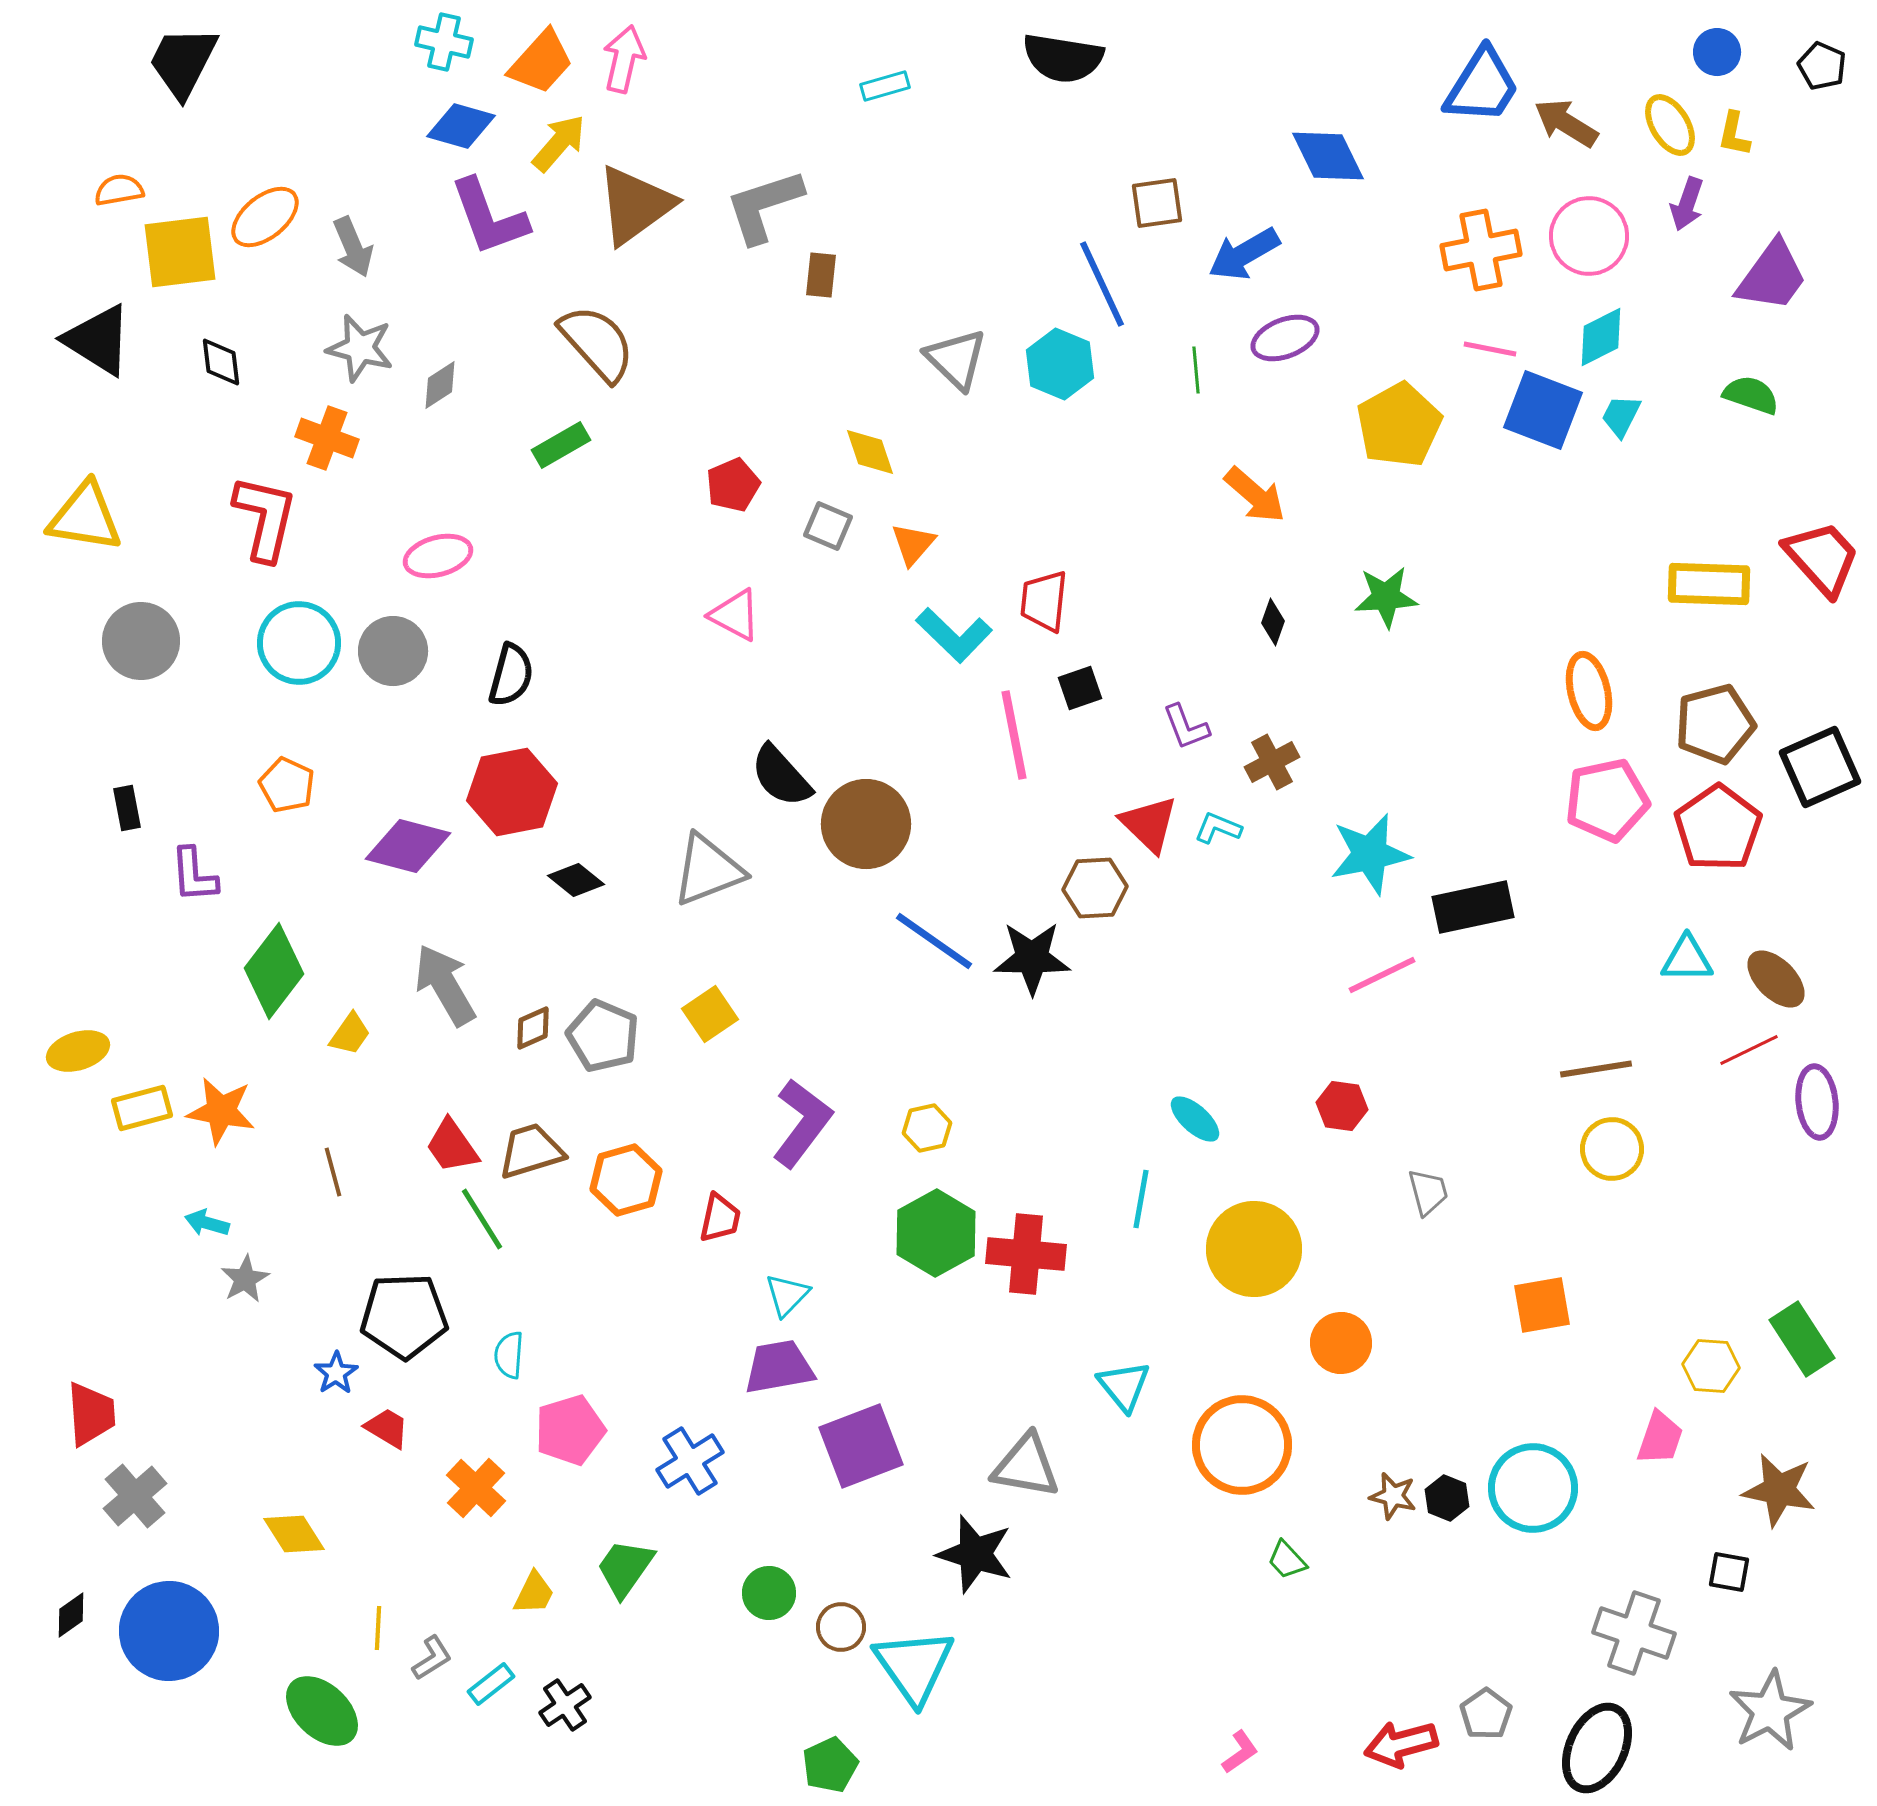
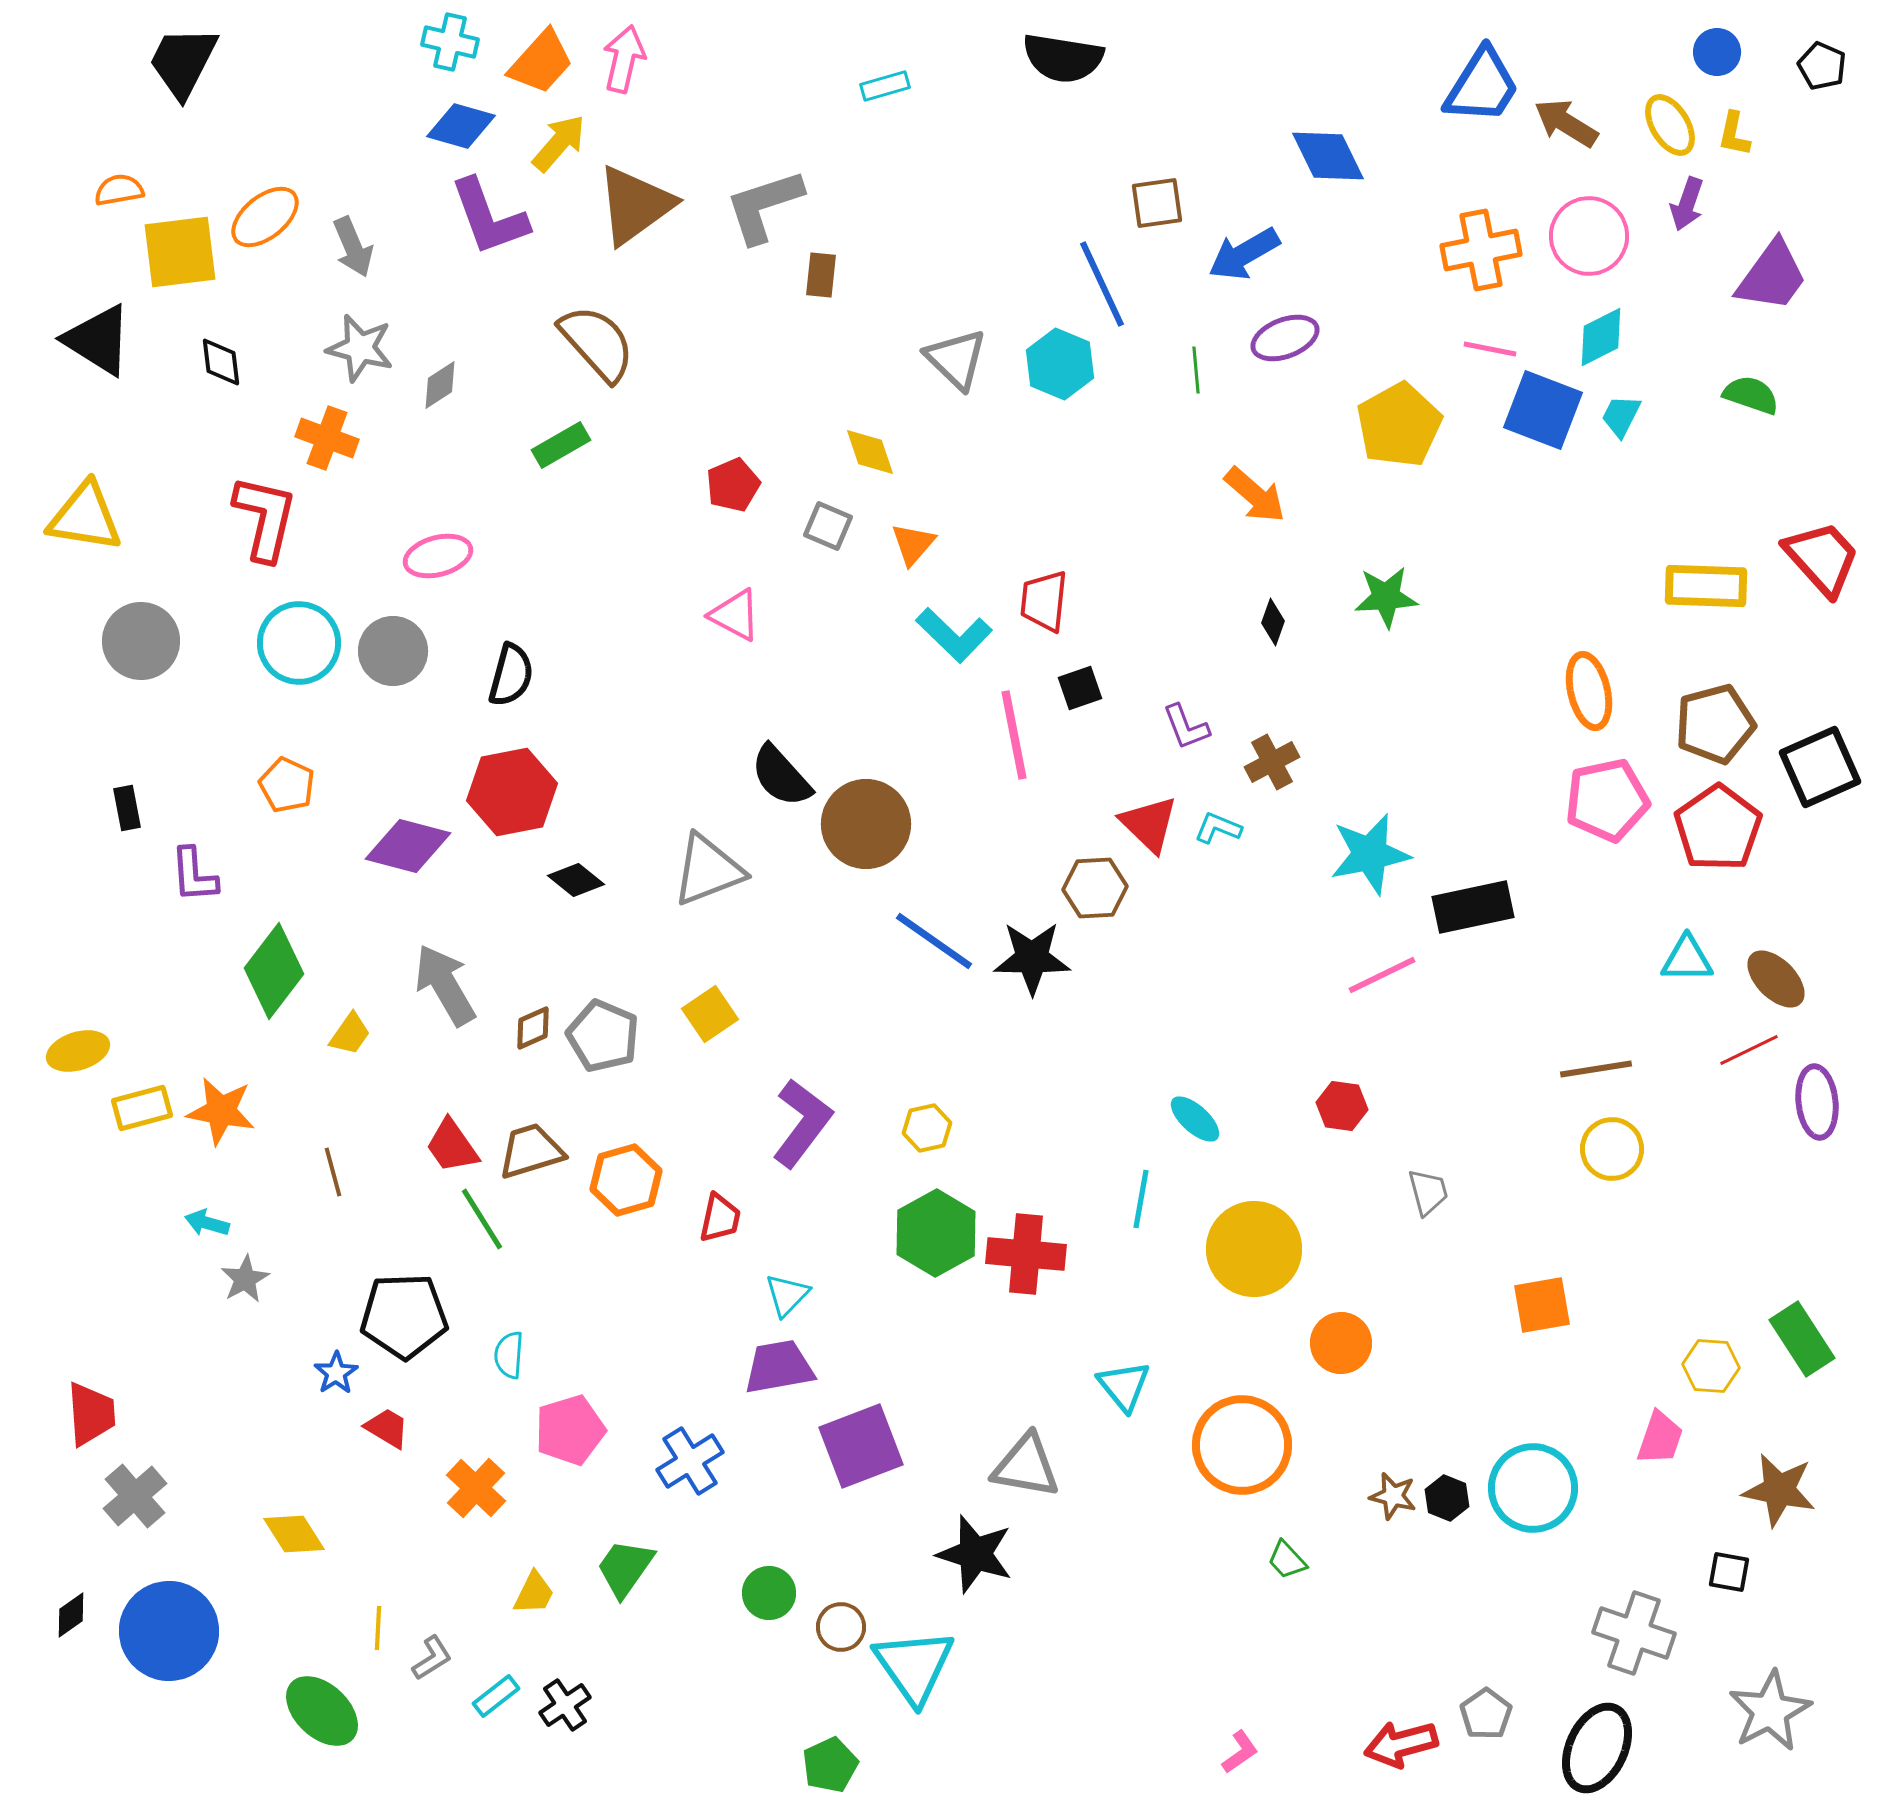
cyan cross at (444, 42): moved 6 px right
yellow rectangle at (1709, 584): moved 3 px left, 2 px down
cyan rectangle at (491, 1684): moved 5 px right, 12 px down
